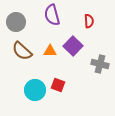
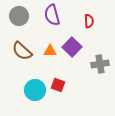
gray circle: moved 3 px right, 6 px up
purple square: moved 1 px left, 1 px down
gray cross: rotated 24 degrees counterclockwise
